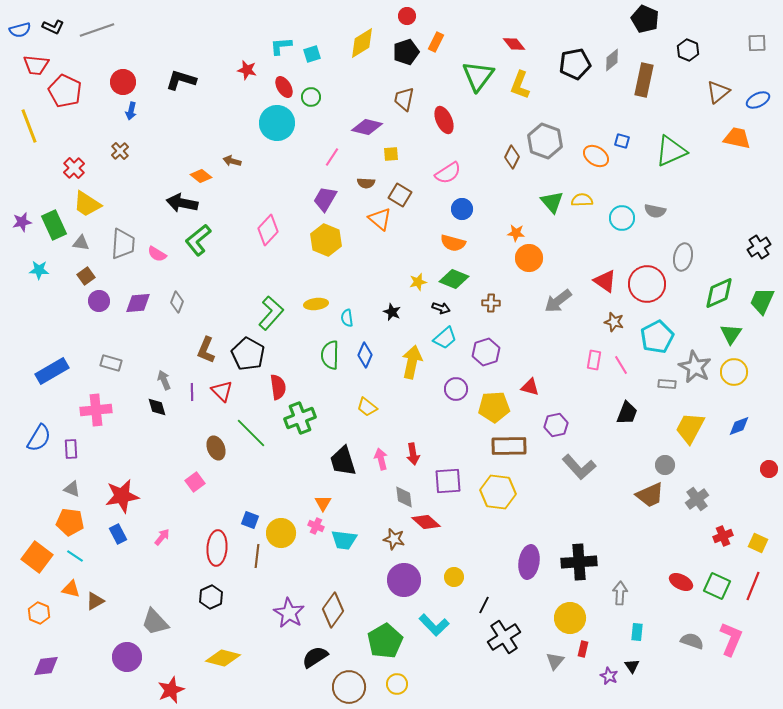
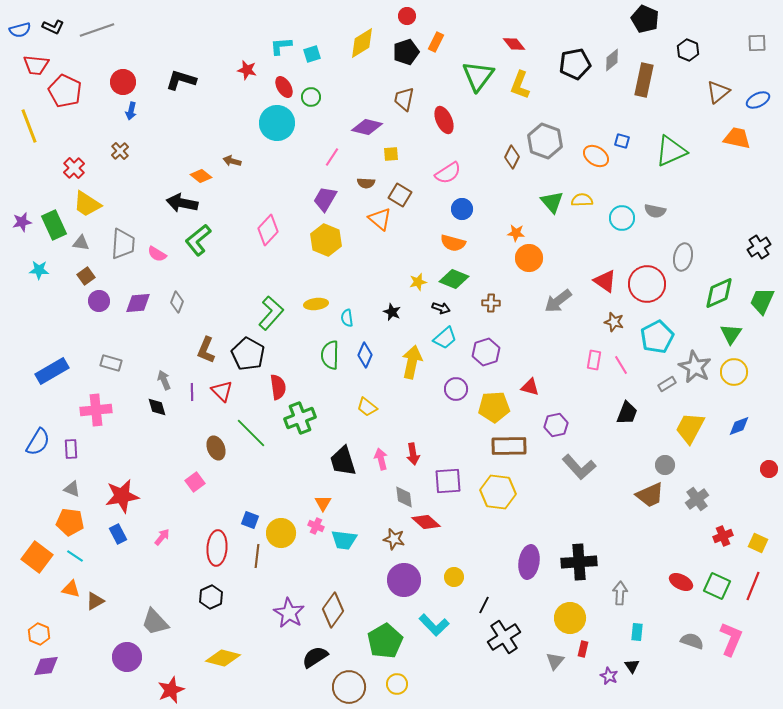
gray rectangle at (667, 384): rotated 36 degrees counterclockwise
blue semicircle at (39, 438): moved 1 px left, 4 px down
orange hexagon at (39, 613): moved 21 px down
